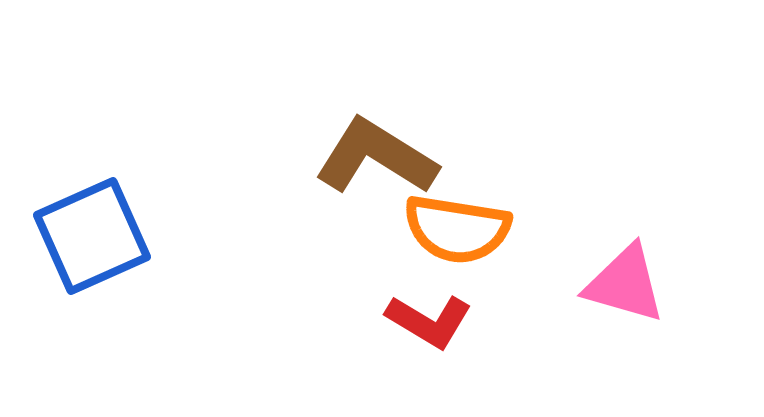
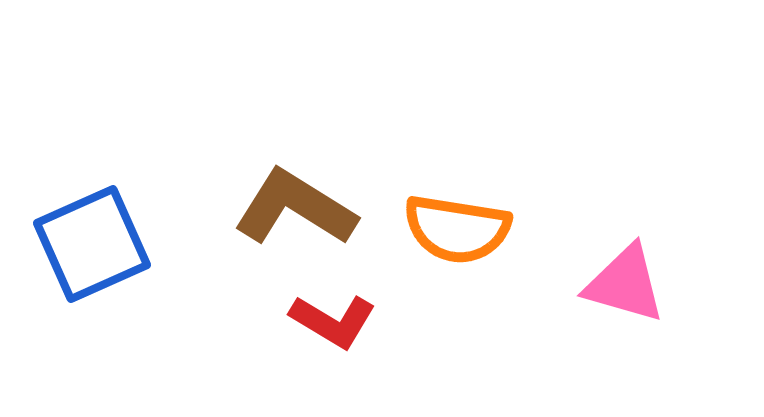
brown L-shape: moved 81 px left, 51 px down
blue square: moved 8 px down
red L-shape: moved 96 px left
